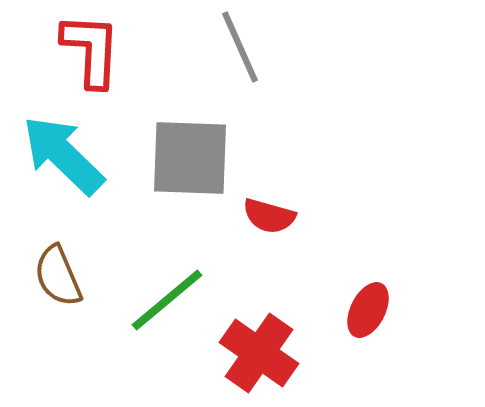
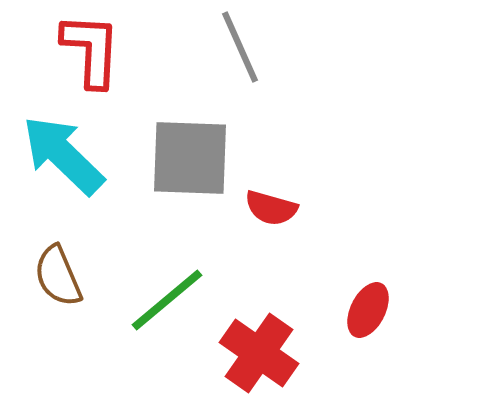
red semicircle: moved 2 px right, 8 px up
